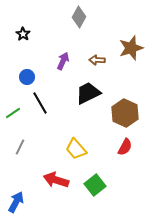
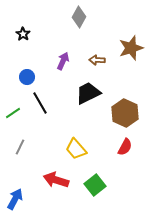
blue arrow: moved 1 px left, 3 px up
